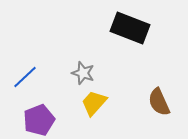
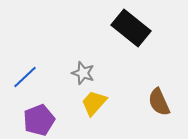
black rectangle: moved 1 px right; rotated 18 degrees clockwise
